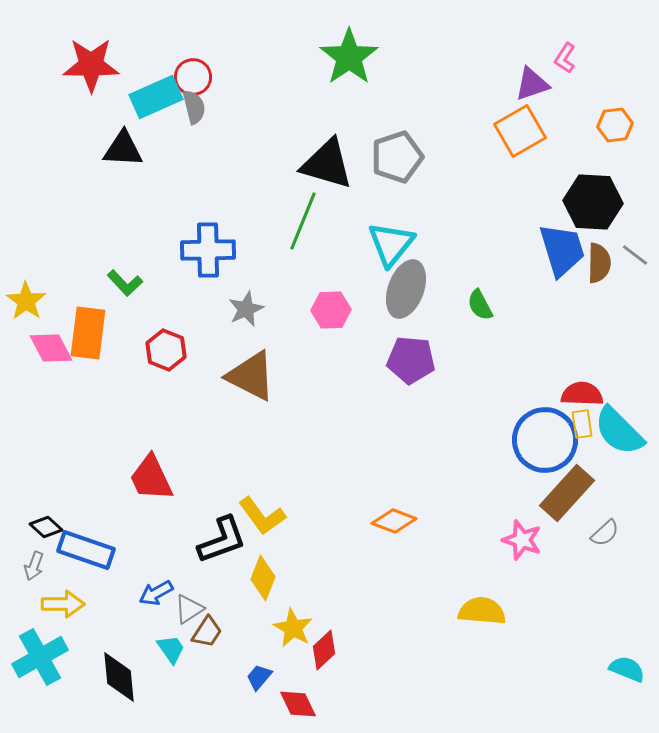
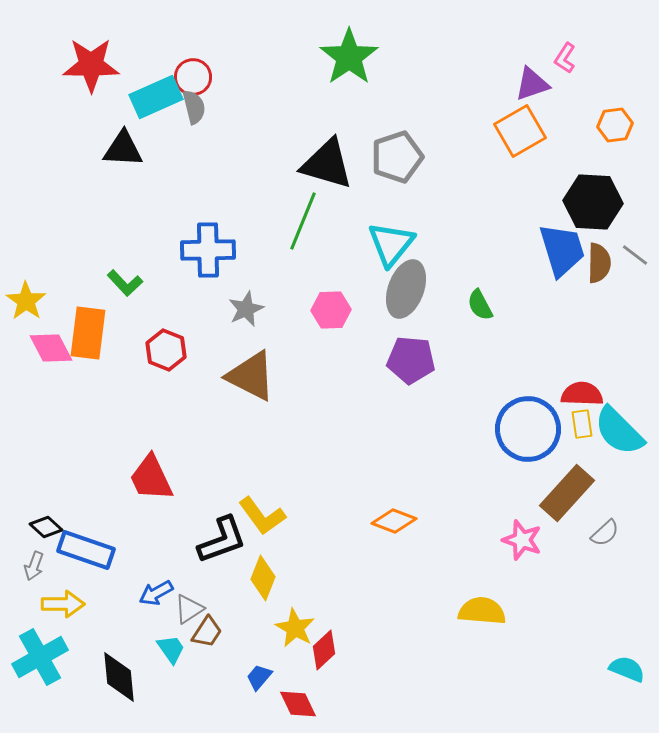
blue circle at (545, 440): moved 17 px left, 11 px up
yellow star at (293, 628): moved 2 px right
